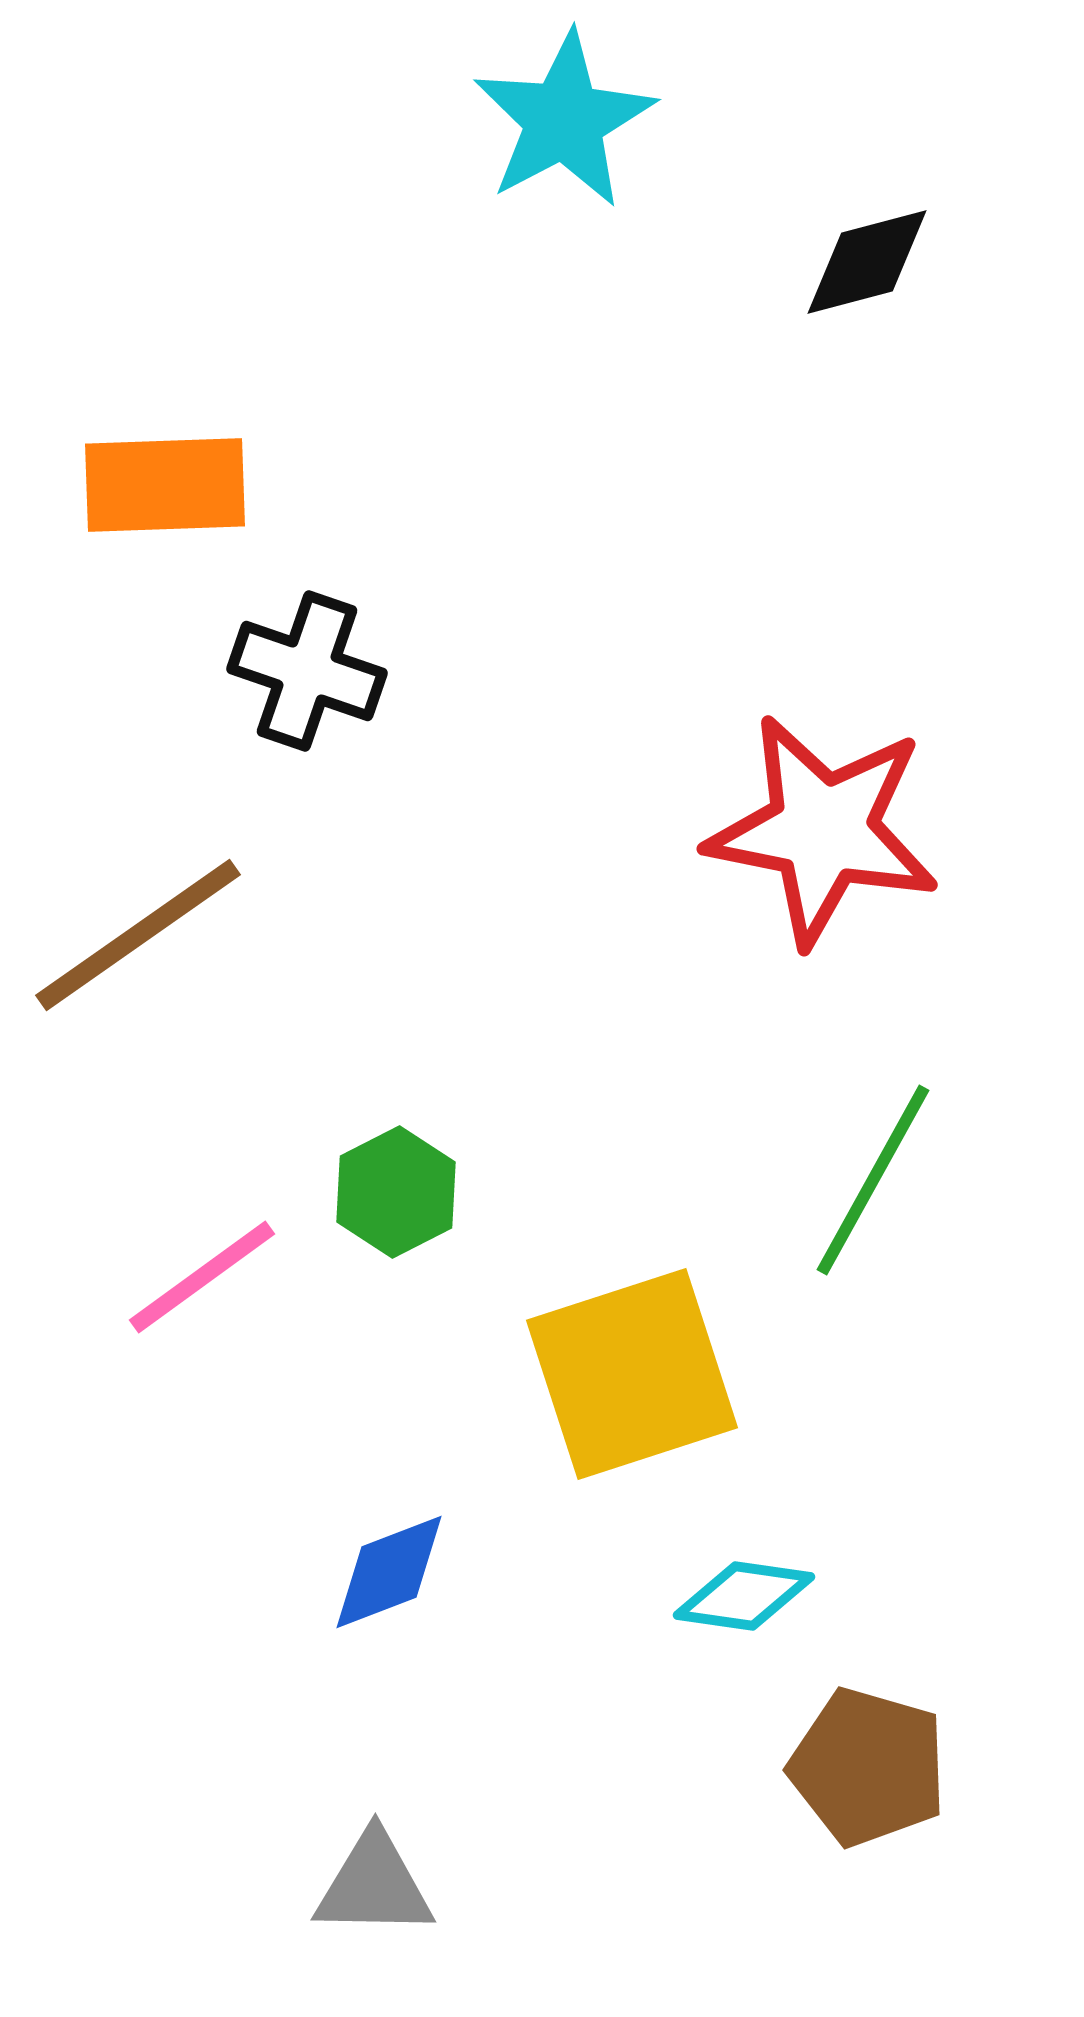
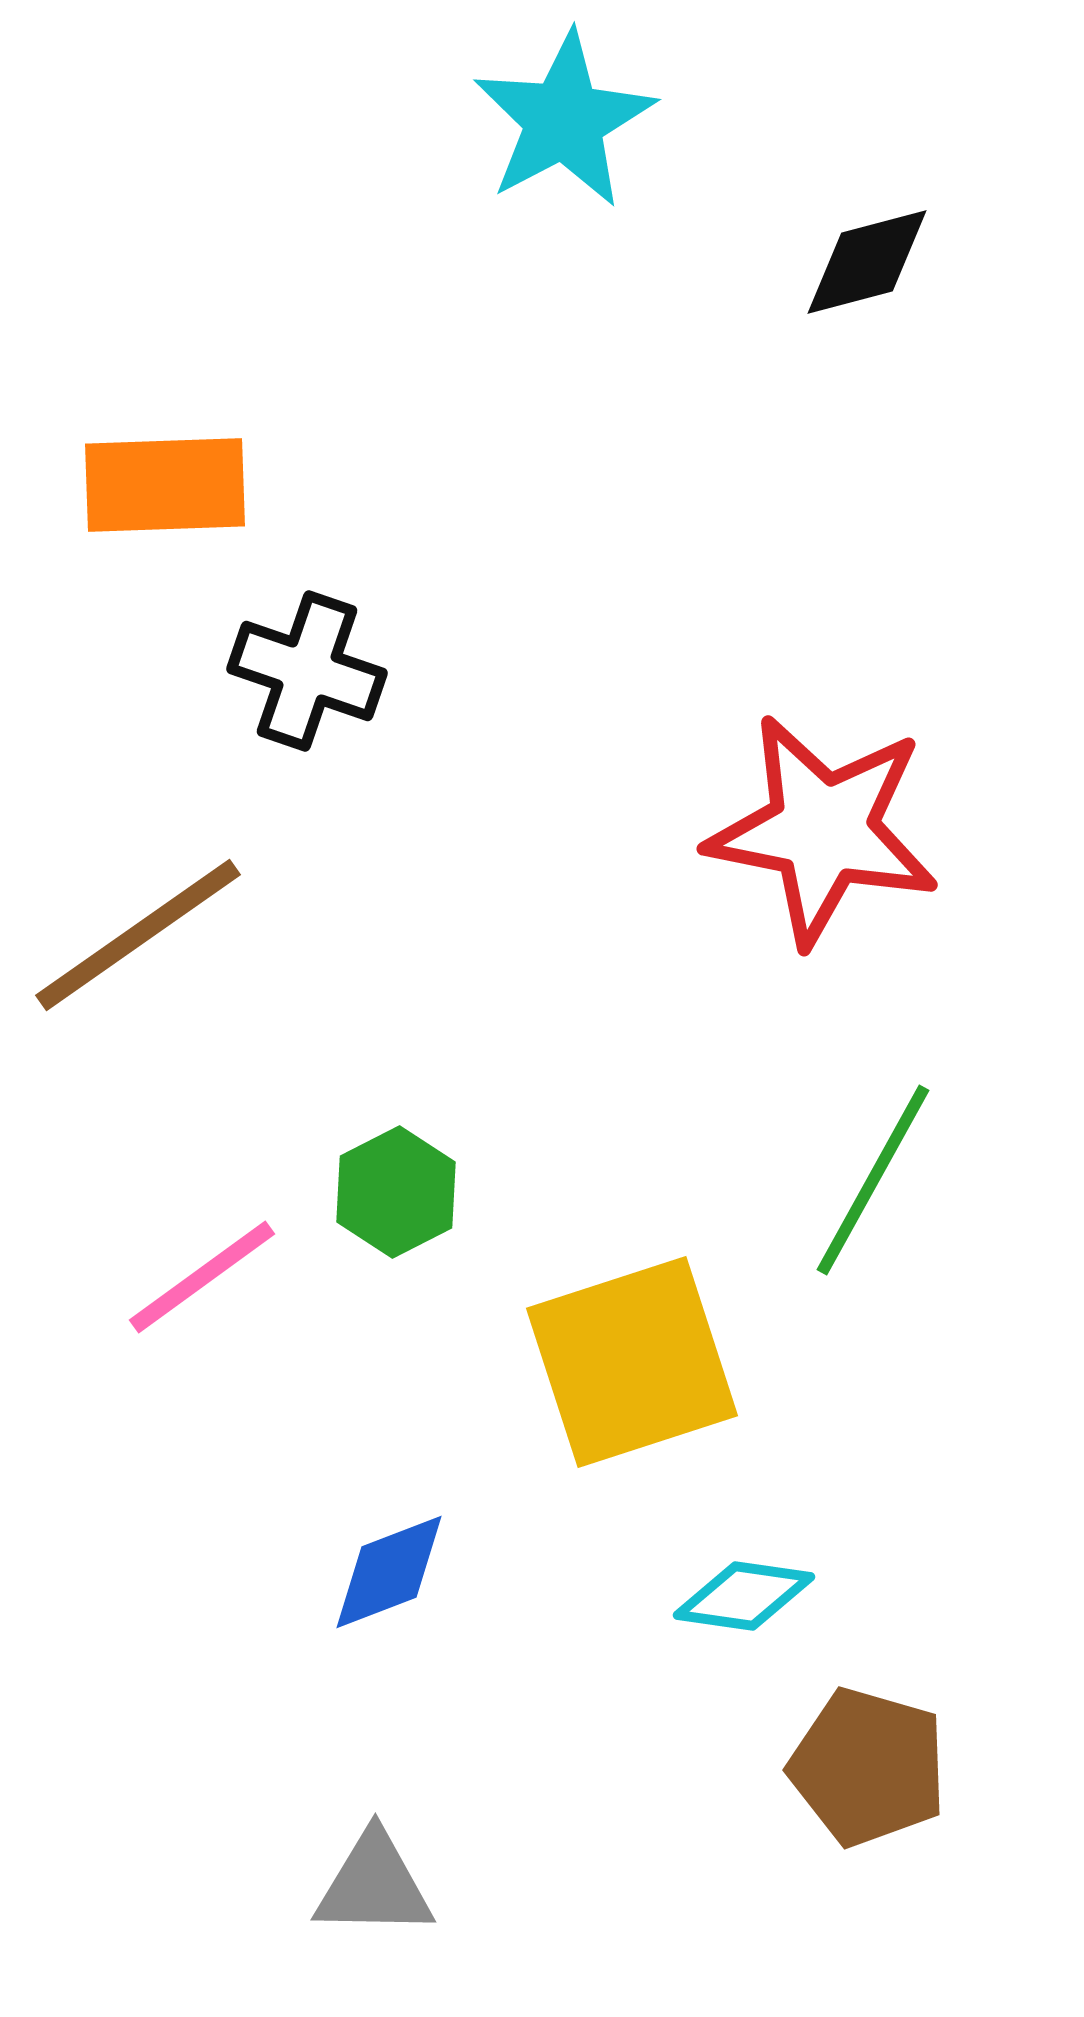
yellow square: moved 12 px up
